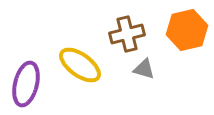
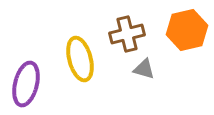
yellow ellipse: moved 6 px up; rotated 39 degrees clockwise
